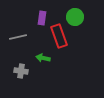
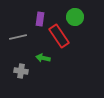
purple rectangle: moved 2 px left, 1 px down
red rectangle: rotated 15 degrees counterclockwise
